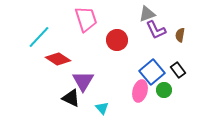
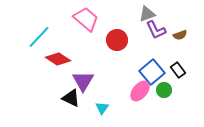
pink trapezoid: rotated 32 degrees counterclockwise
brown semicircle: rotated 120 degrees counterclockwise
pink ellipse: rotated 25 degrees clockwise
cyan triangle: rotated 16 degrees clockwise
